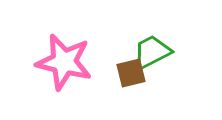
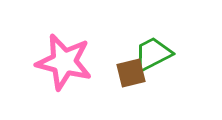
green trapezoid: moved 1 px right, 2 px down
